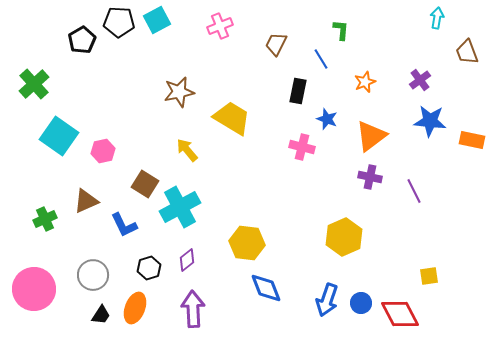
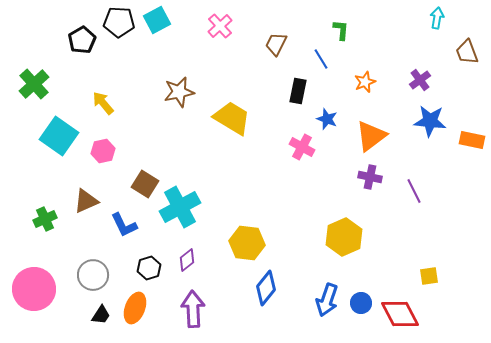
pink cross at (220, 26): rotated 20 degrees counterclockwise
pink cross at (302, 147): rotated 15 degrees clockwise
yellow arrow at (187, 150): moved 84 px left, 47 px up
blue diamond at (266, 288): rotated 60 degrees clockwise
